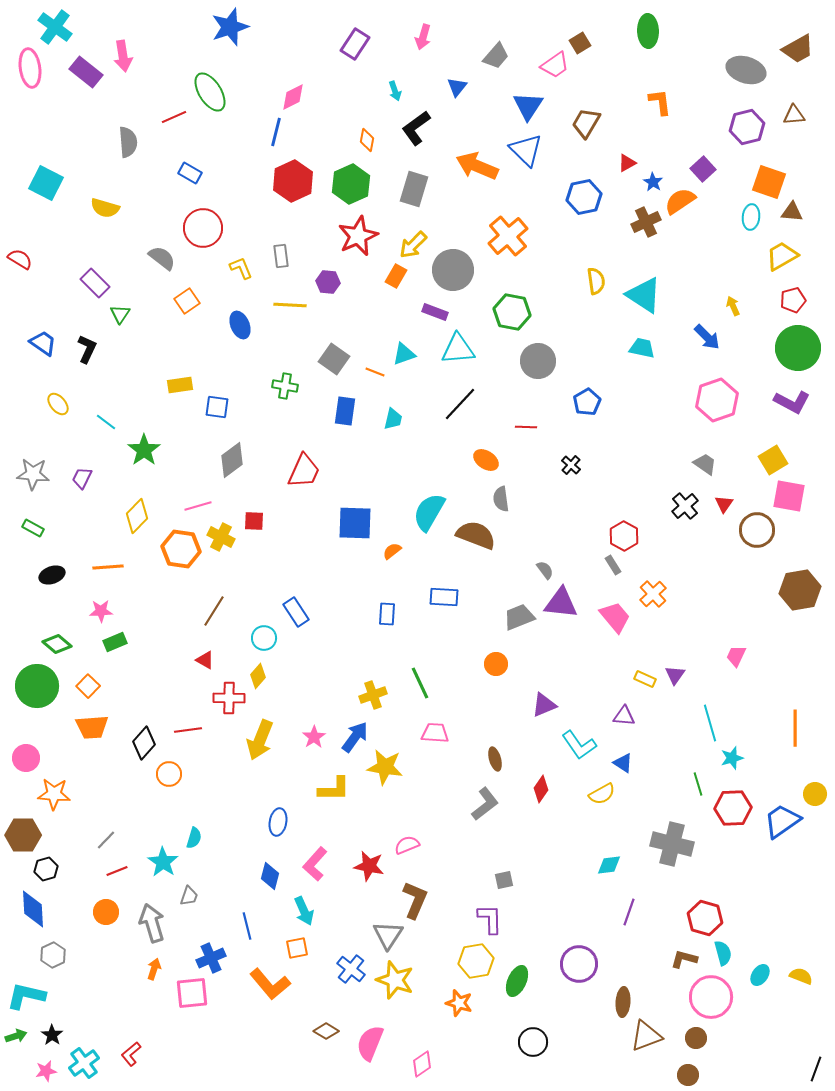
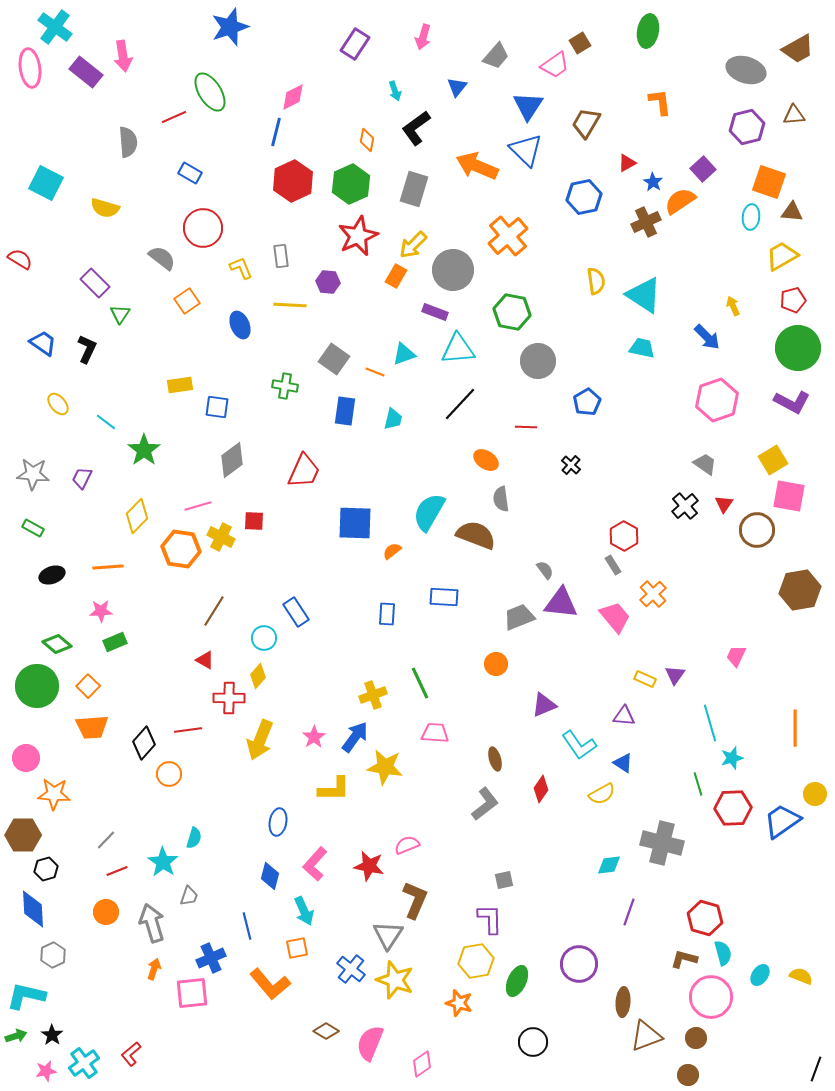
green ellipse at (648, 31): rotated 12 degrees clockwise
gray cross at (672, 844): moved 10 px left, 1 px up
